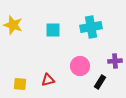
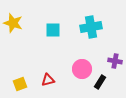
yellow star: moved 2 px up
purple cross: rotated 16 degrees clockwise
pink circle: moved 2 px right, 3 px down
yellow square: rotated 24 degrees counterclockwise
